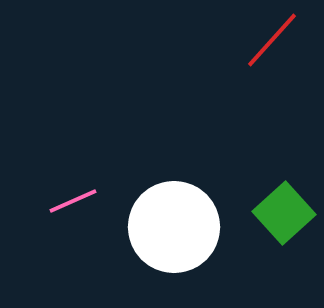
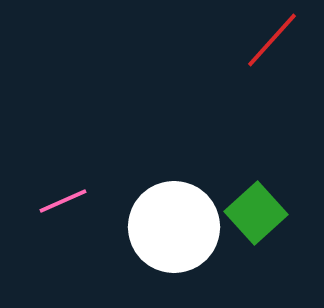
pink line: moved 10 px left
green square: moved 28 px left
